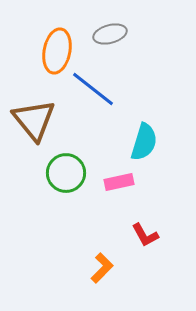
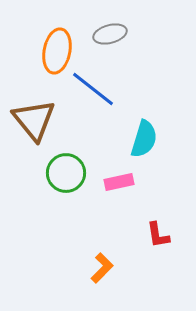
cyan semicircle: moved 3 px up
red L-shape: moved 13 px right; rotated 20 degrees clockwise
